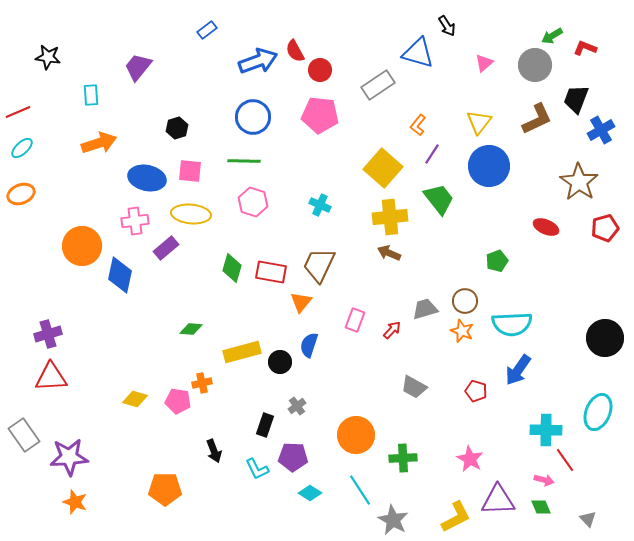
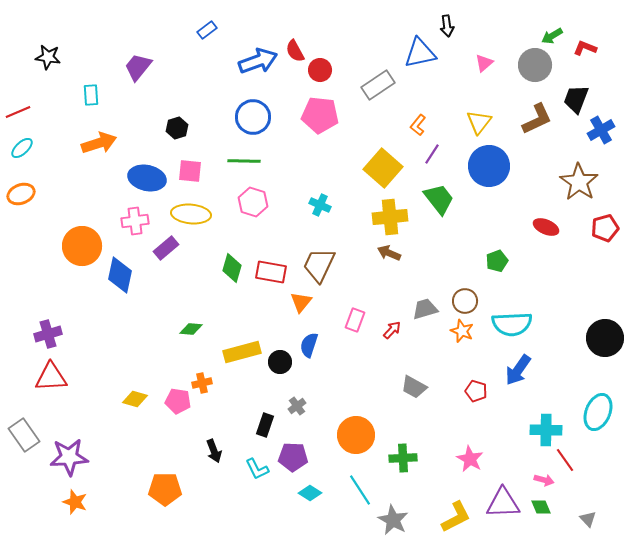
black arrow at (447, 26): rotated 25 degrees clockwise
blue triangle at (418, 53): moved 2 px right; rotated 28 degrees counterclockwise
purple triangle at (498, 500): moved 5 px right, 3 px down
